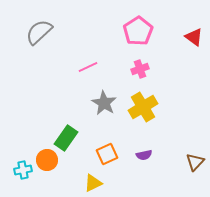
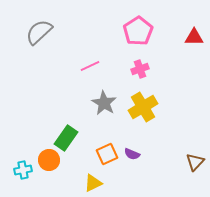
red triangle: rotated 36 degrees counterclockwise
pink line: moved 2 px right, 1 px up
purple semicircle: moved 12 px left, 1 px up; rotated 35 degrees clockwise
orange circle: moved 2 px right
